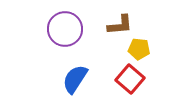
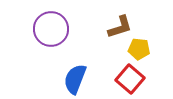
brown L-shape: moved 2 px down; rotated 12 degrees counterclockwise
purple circle: moved 14 px left
blue semicircle: rotated 12 degrees counterclockwise
